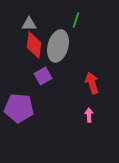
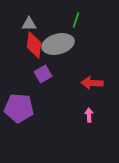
gray ellipse: moved 2 px up; rotated 60 degrees clockwise
purple square: moved 2 px up
red arrow: rotated 70 degrees counterclockwise
